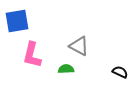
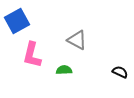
blue square: rotated 20 degrees counterclockwise
gray triangle: moved 2 px left, 6 px up
green semicircle: moved 2 px left, 1 px down
